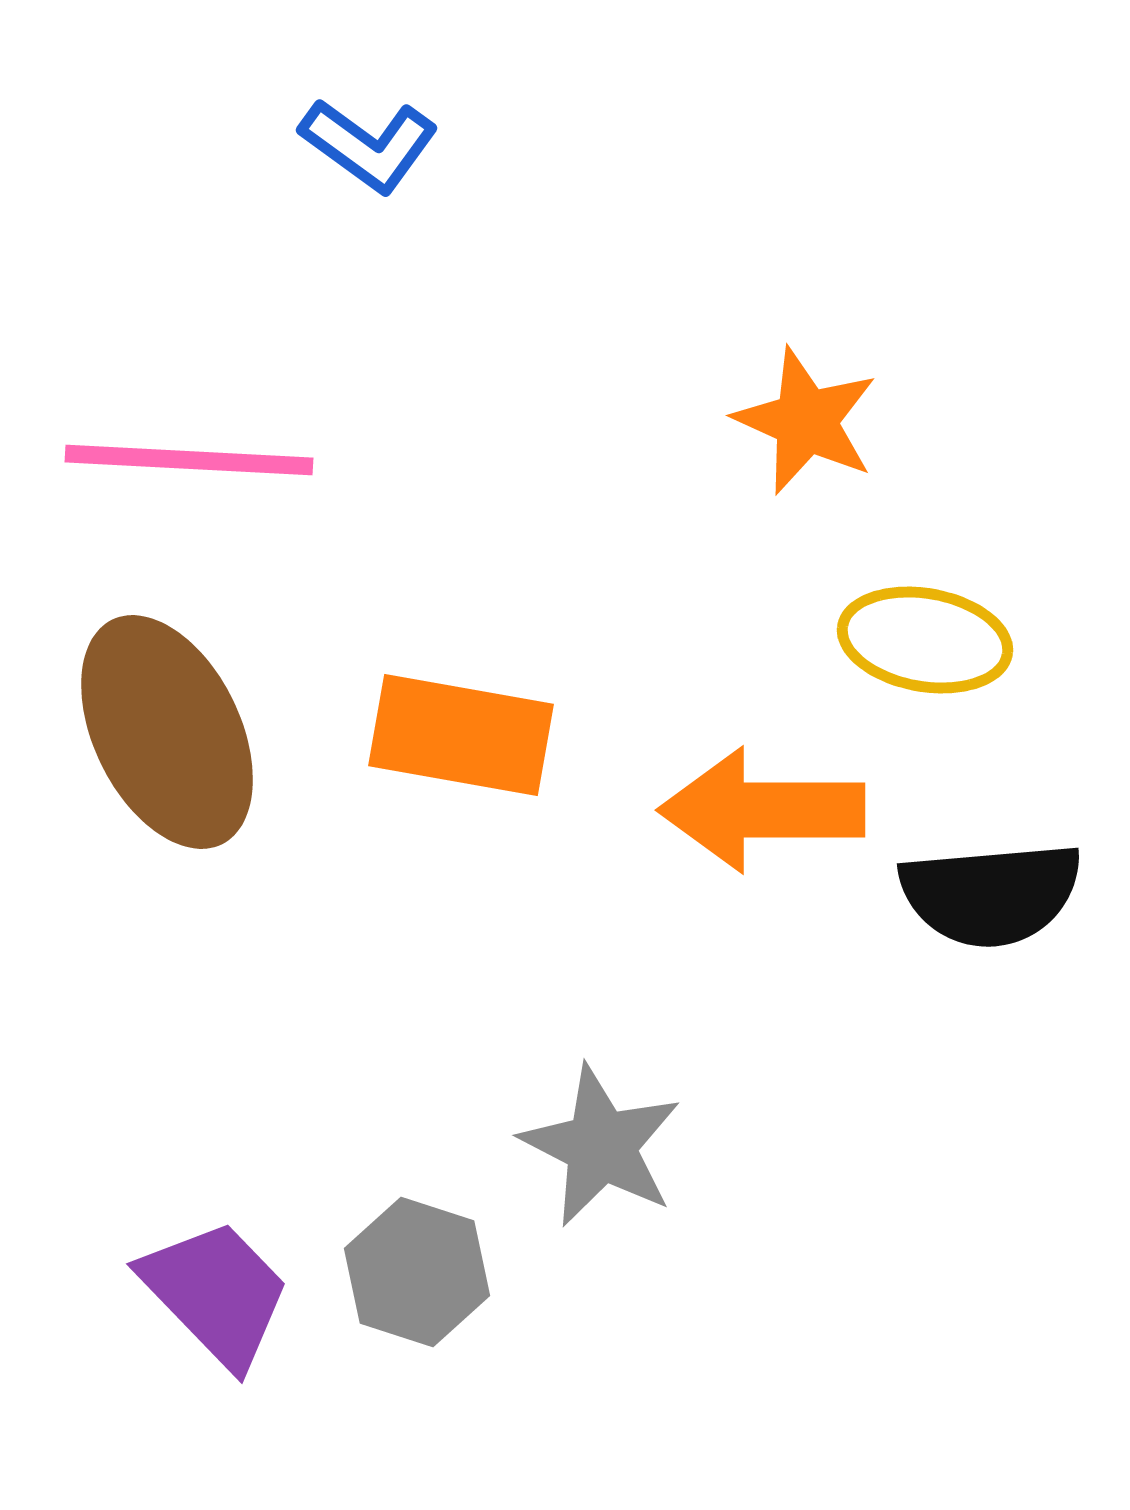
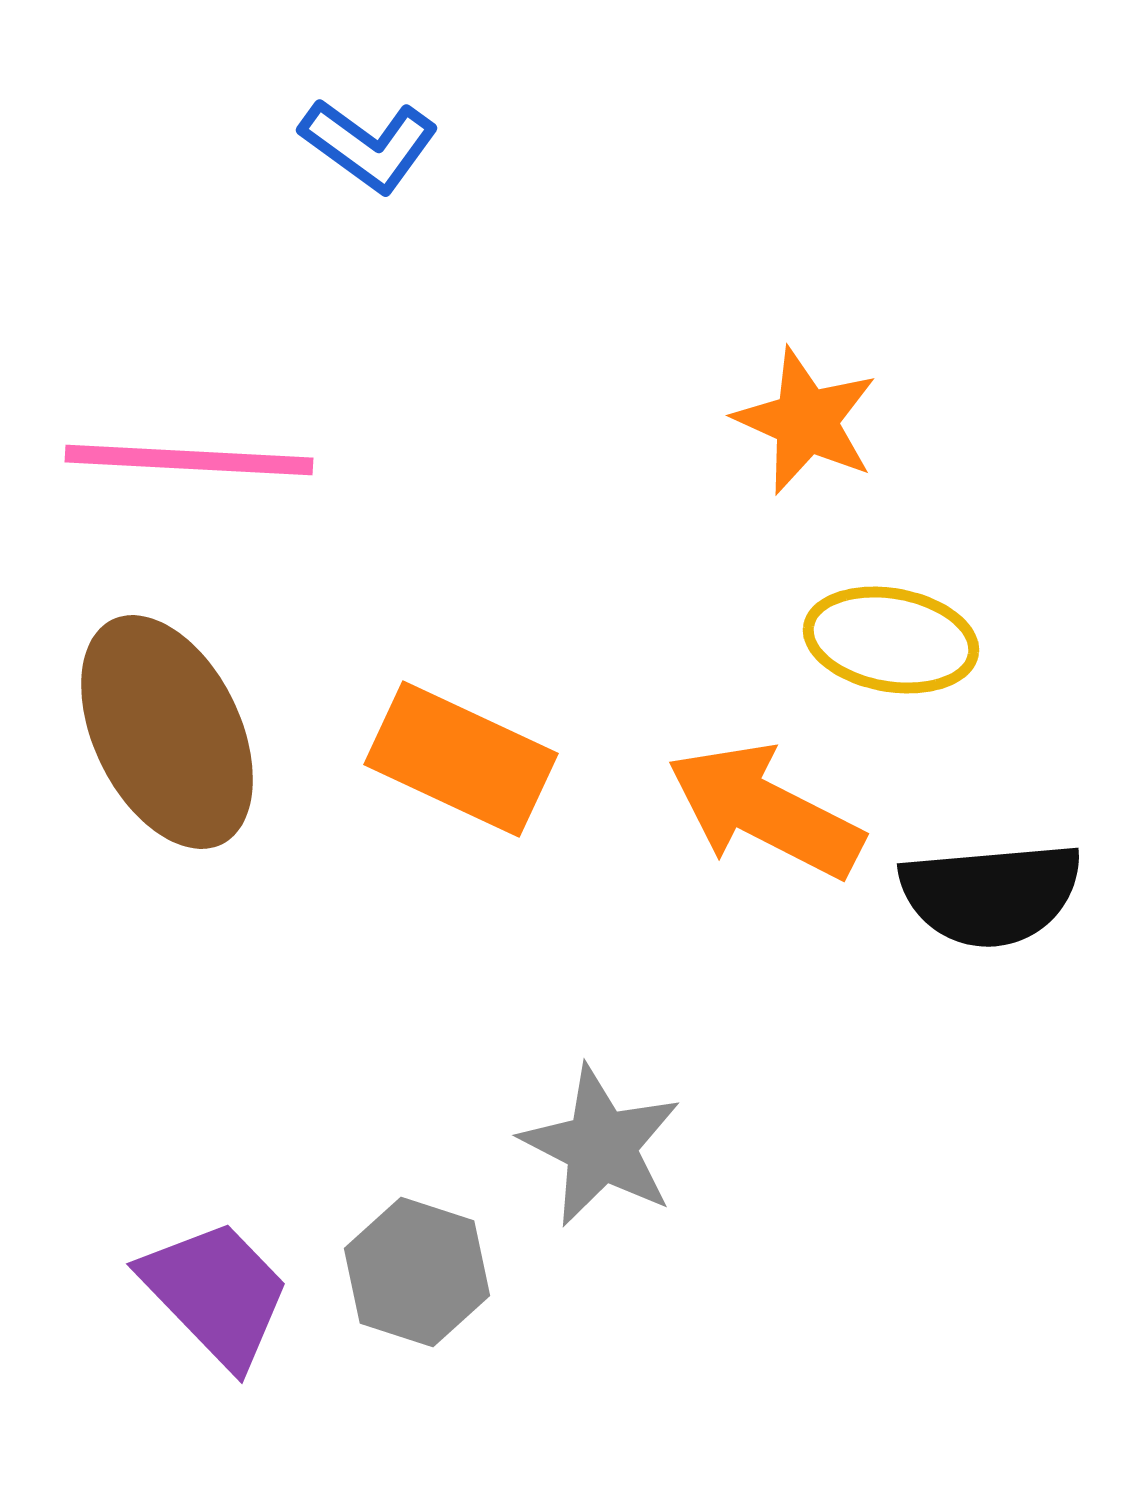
yellow ellipse: moved 34 px left
orange rectangle: moved 24 px down; rotated 15 degrees clockwise
orange arrow: moved 3 px right, 1 px down; rotated 27 degrees clockwise
